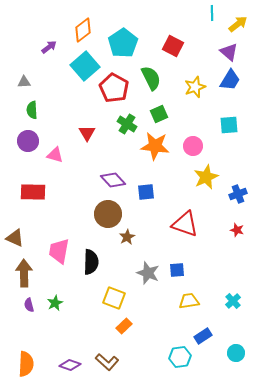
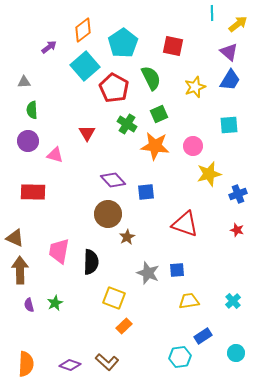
red square at (173, 46): rotated 15 degrees counterclockwise
yellow star at (206, 177): moved 3 px right, 3 px up; rotated 10 degrees clockwise
brown arrow at (24, 273): moved 4 px left, 3 px up
